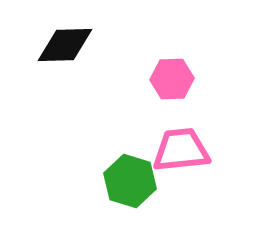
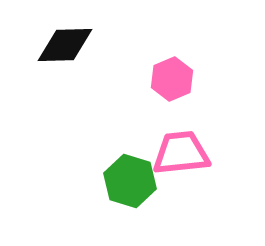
pink hexagon: rotated 21 degrees counterclockwise
pink trapezoid: moved 3 px down
